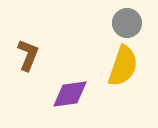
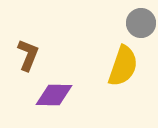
gray circle: moved 14 px right
purple diamond: moved 16 px left, 1 px down; rotated 9 degrees clockwise
